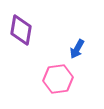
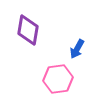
purple diamond: moved 7 px right
